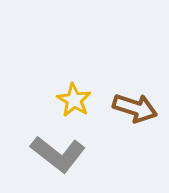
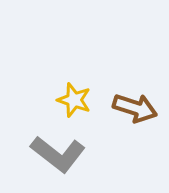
yellow star: rotated 12 degrees counterclockwise
